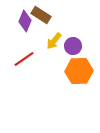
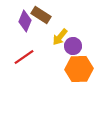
yellow arrow: moved 6 px right, 4 px up
red line: moved 2 px up
orange hexagon: moved 2 px up
